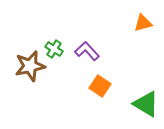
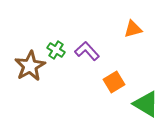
orange triangle: moved 10 px left, 6 px down
green cross: moved 2 px right, 1 px down
brown star: rotated 16 degrees counterclockwise
orange square: moved 14 px right, 4 px up; rotated 25 degrees clockwise
